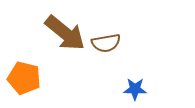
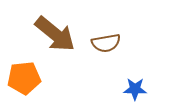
brown arrow: moved 10 px left, 1 px down
orange pentagon: rotated 20 degrees counterclockwise
